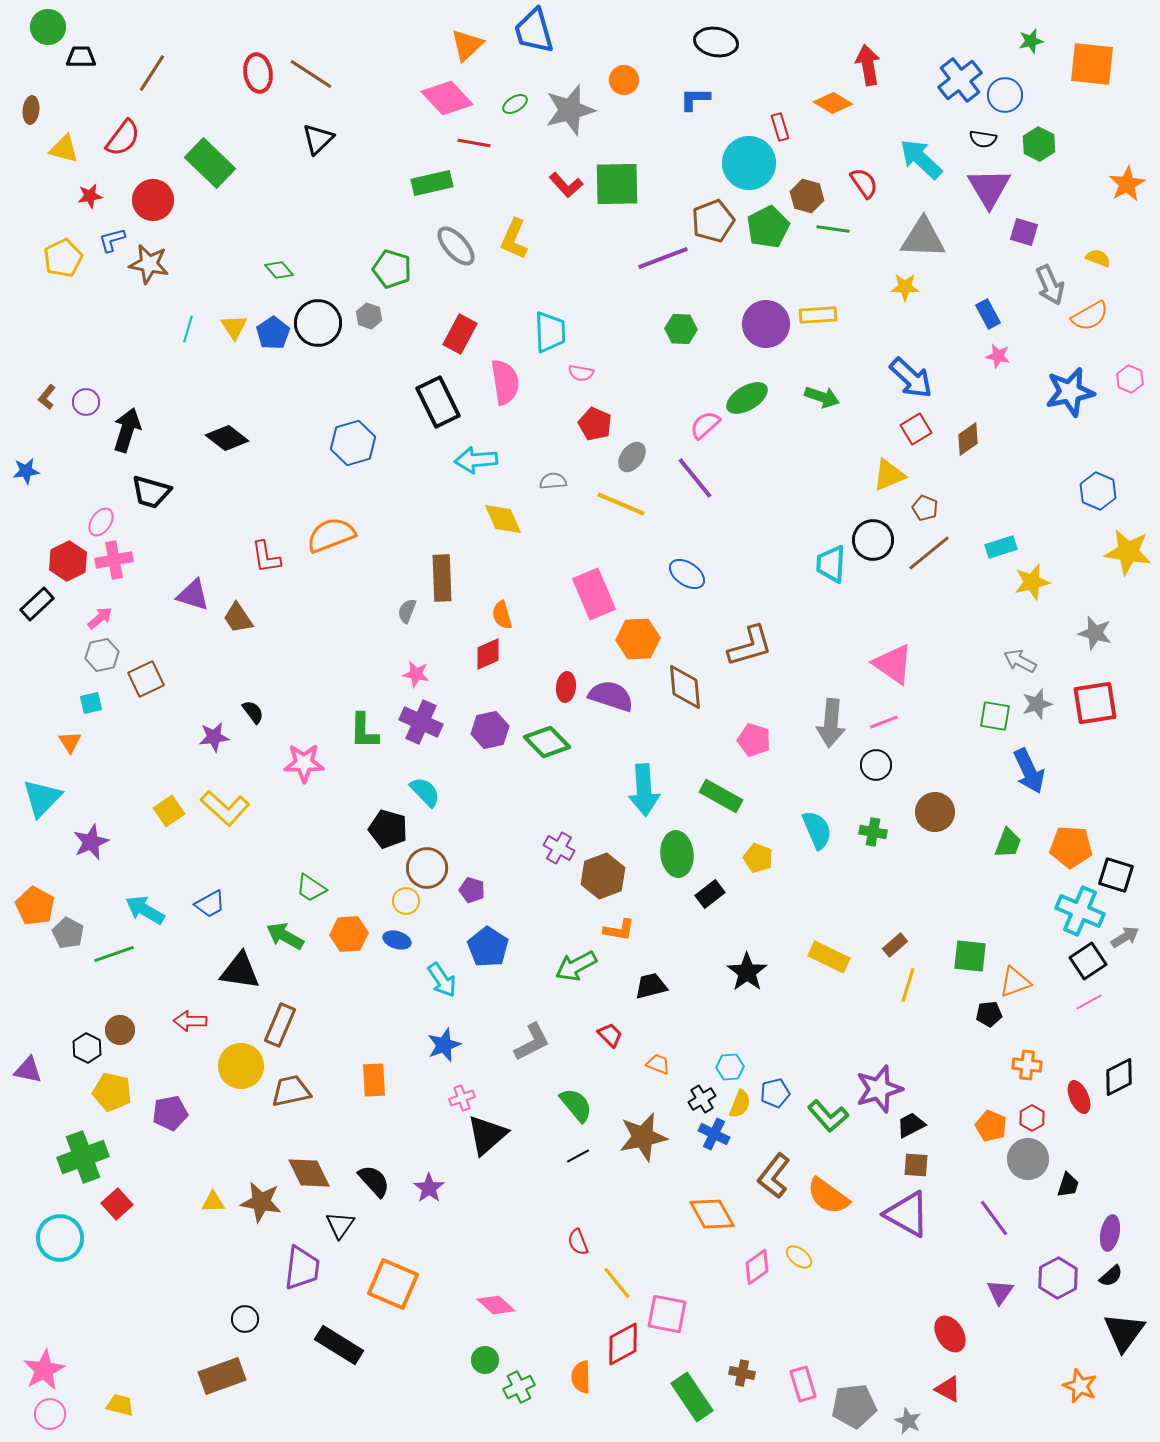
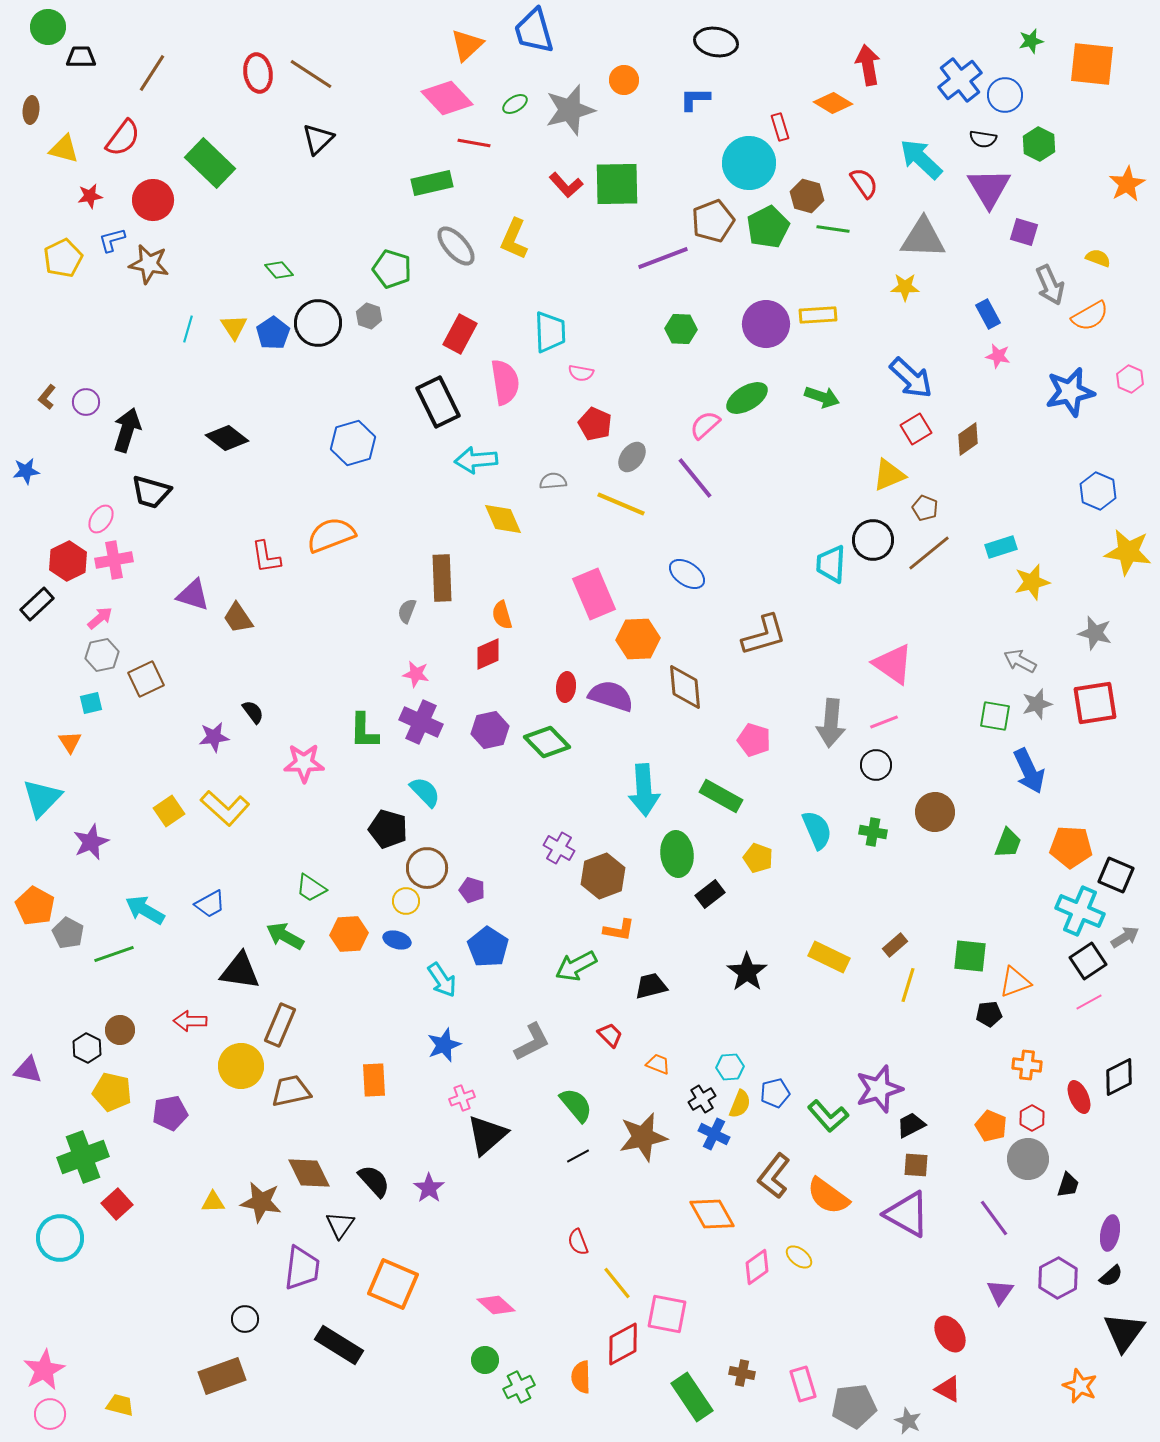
pink ellipse at (101, 522): moved 3 px up
brown L-shape at (750, 646): moved 14 px right, 11 px up
black square at (1116, 875): rotated 6 degrees clockwise
